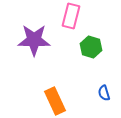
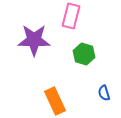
green hexagon: moved 7 px left, 7 px down
